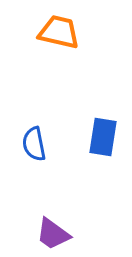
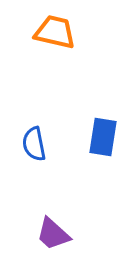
orange trapezoid: moved 4 px left
purple trapezoid: rotated 6 degrees clockwise
